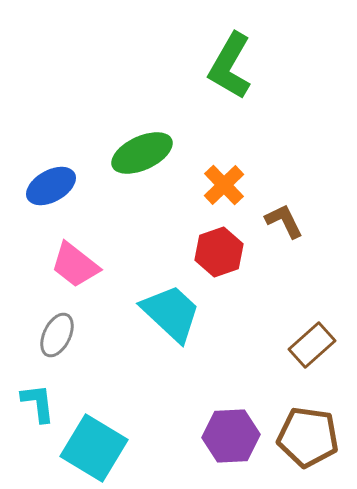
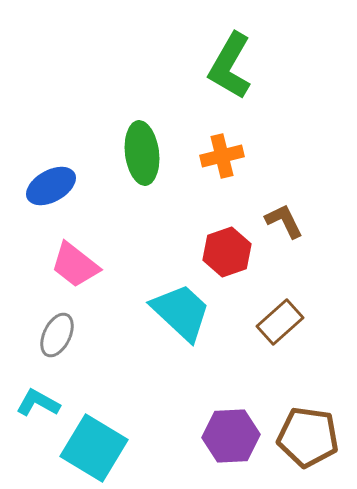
green ellipse: rotated 72 degrees counterclockwise
orange cross: moved 2 px left, 29 px up; rotated 30 degrees clockwise
red hexagon: moved 8 px right
cyan trapezoid: moved 10 px right, 1 px up
brown rectangle: moved 32 px left, 23 px up
cyan L-shape: rotated 54 degrees counterclockwise
